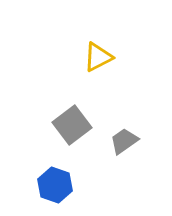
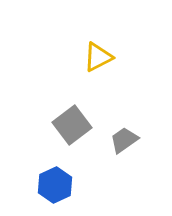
gray trapezoid: moved 1 px up
blue hexagon: rotated 16 degrees clockwise
